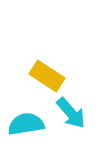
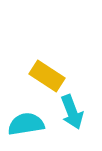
cyan arrow: moved 1 px right, 1 px up; rotated 20 degrees clockwise
